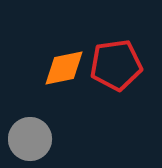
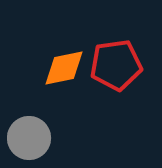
gray circle: moved 1 px left, 1 px up
